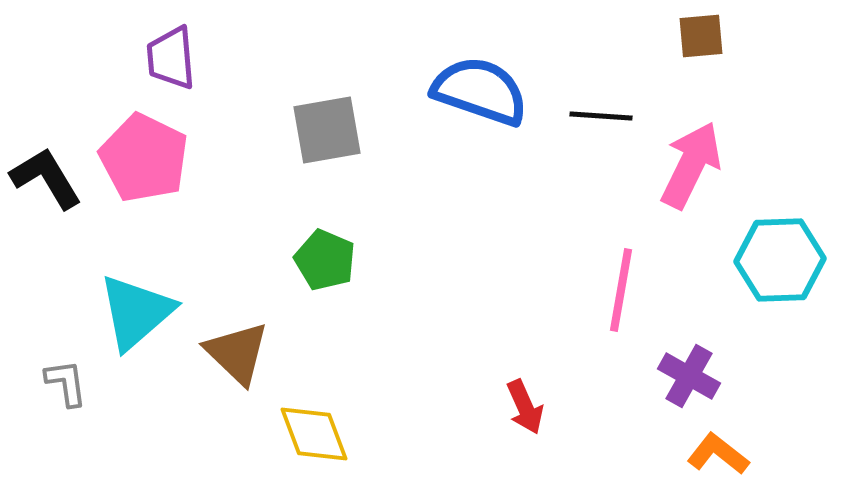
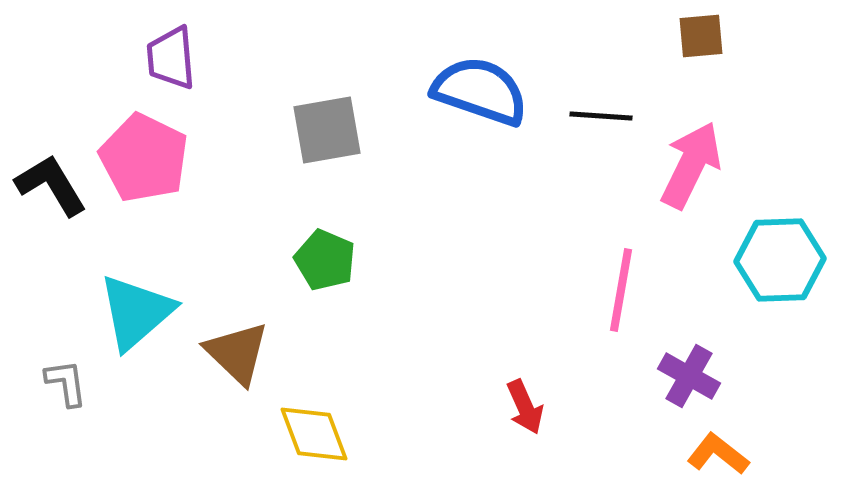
black L-shape: moved 5 px right, 7 px down
